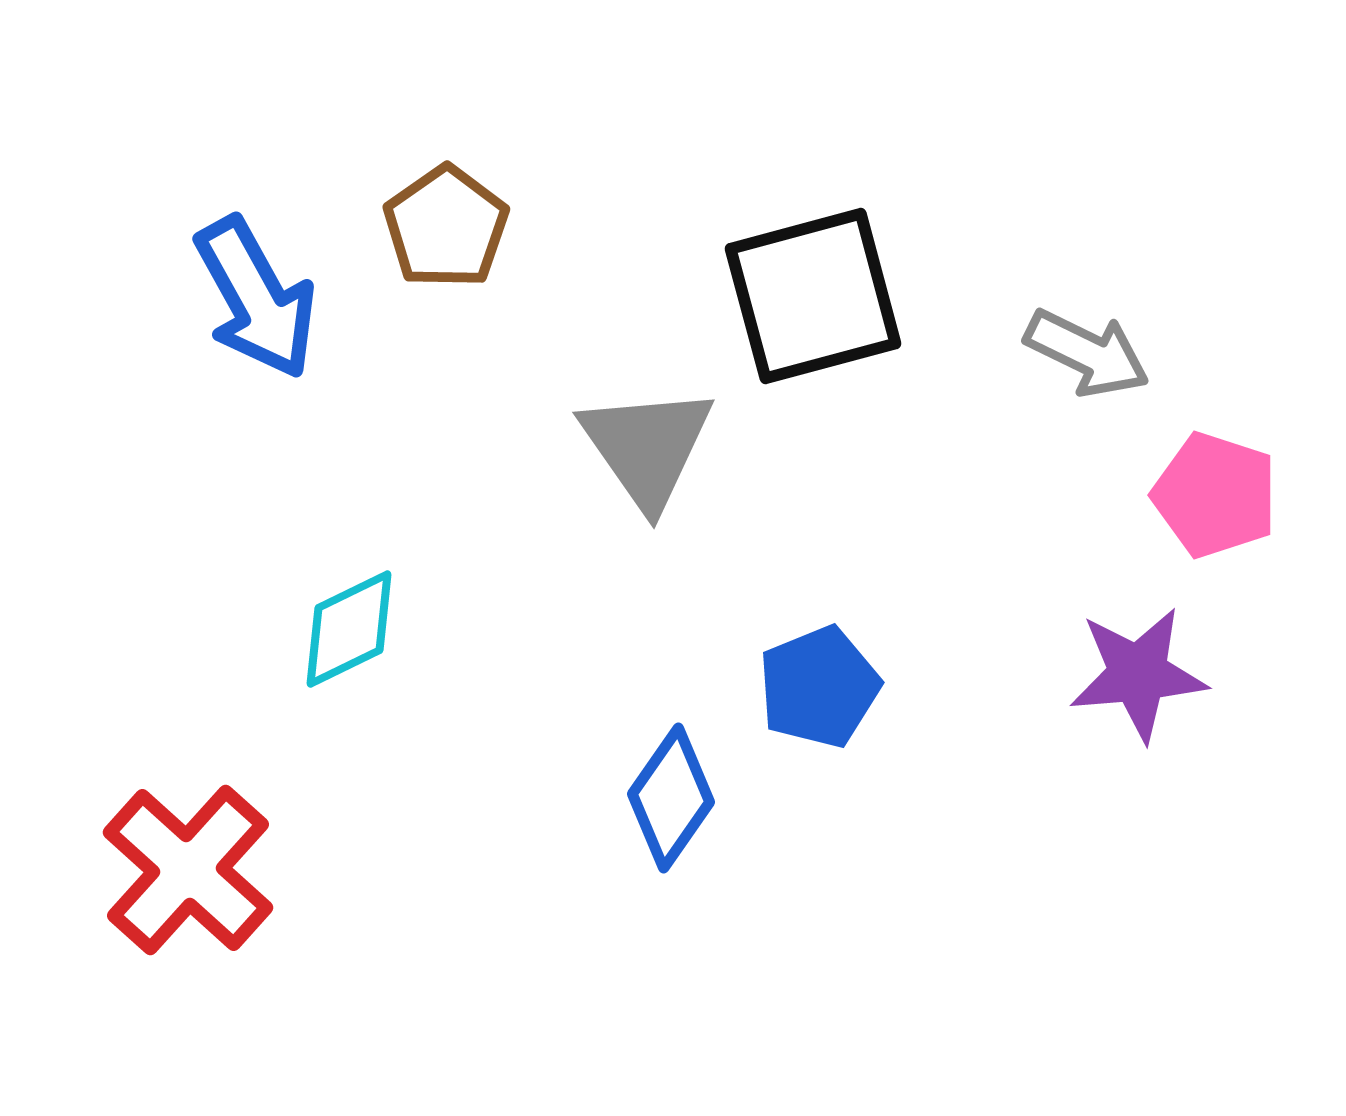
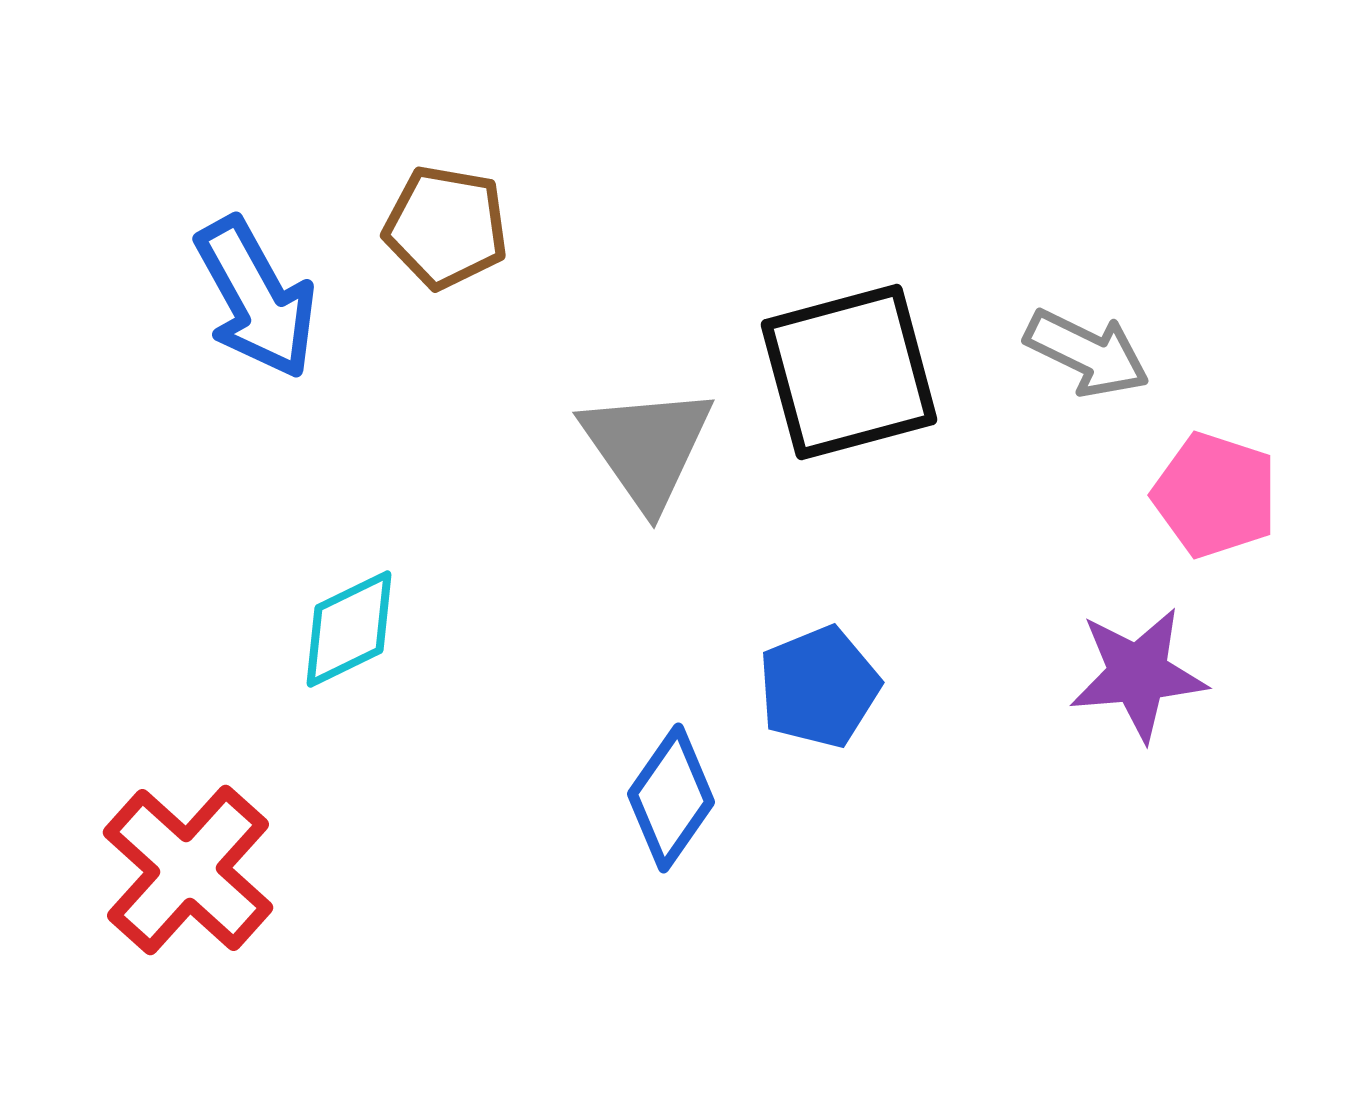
brown pentagon: rotated 27 degrees counterclockwise
black square: moved 36 px right, 76 px down
